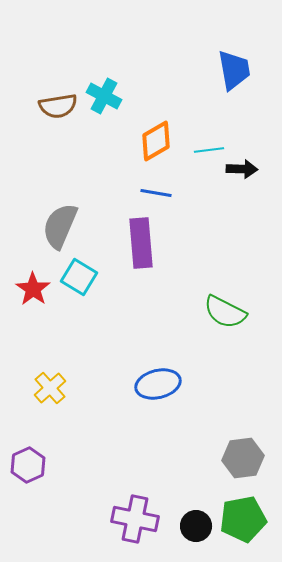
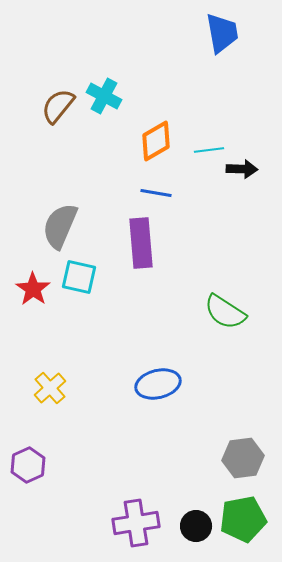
blue trapezoid: moved 12 px left, 37 px up
brown semicircle: rotated 138 degrees clockwise
cyan square: rotated 18 degrees counterclockwise
green semicircle: rotated 6 degrees clockwise
purple cross: moved 1 px right, 4 px down; rotated 21 degrees counterclockwise
